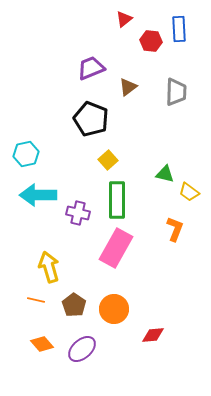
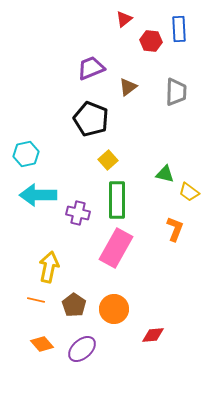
yellow arrow: rotated 28 degrees clockwise
